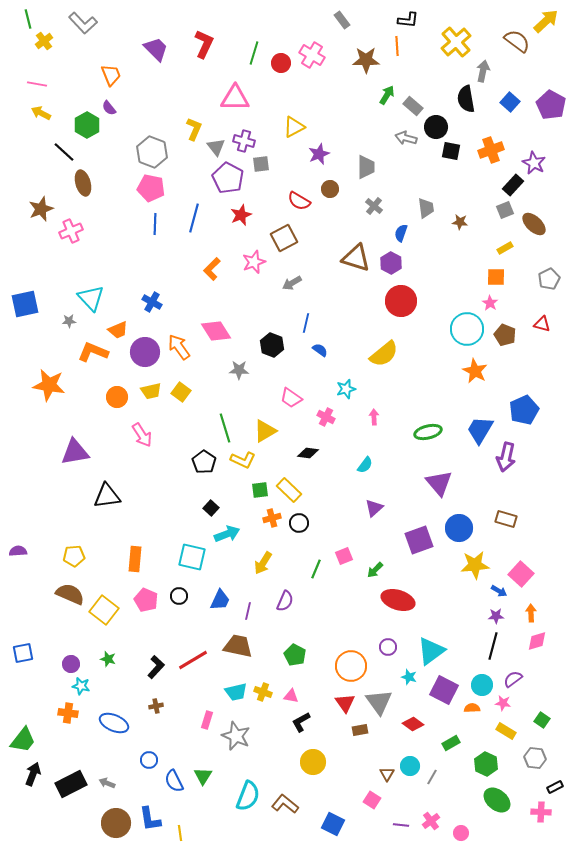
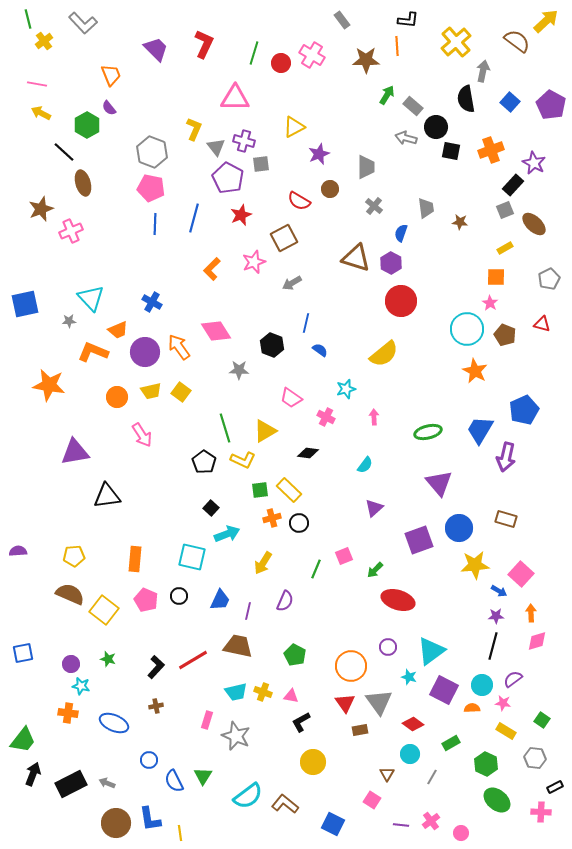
cyan circle at (410, 766): moved 12 px up
cyan semicircle at (248, 796): rotated 32 degrees clockwise
